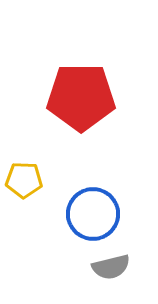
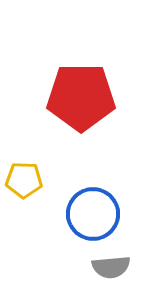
gray semicircle: rotated 9 degrees clockwise
